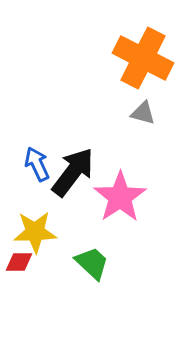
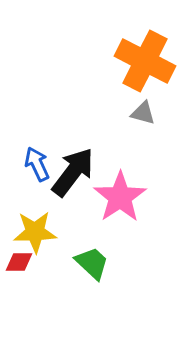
orange cross: moved 2 px right, 3 px down
